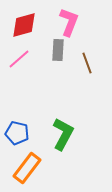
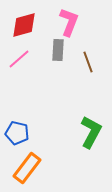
brown line: moved 1 px right, 1 px up
green L-shape: moved 28 px right, 2 px up
